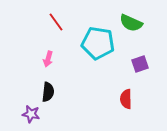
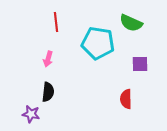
red line: rotated 30 degrees clockwise
purple square: rotated 18 degrees clockwise
